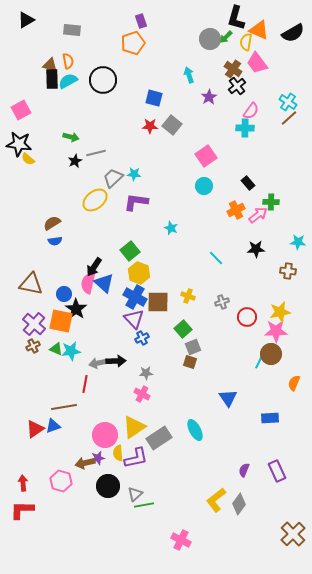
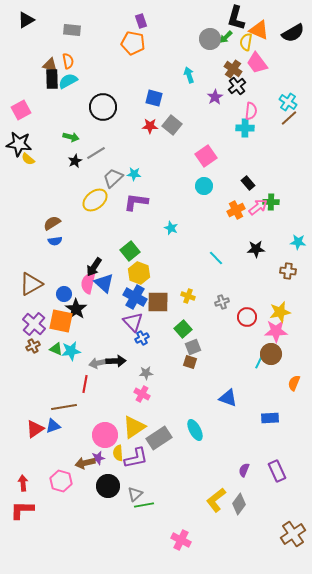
orange pentagon at (133, 43): rotated 30 degrees clockwise
black circle at (103, 80): moved 27 px down
purple star at (209, 97): moved 6 px right
pink semicircle at (251, 111): rotated 30 degrees counterclockwise
gray line at (96, 153): rotated 18 degrees counterclockwise
pink arrow at (258, 215): moved 8 px up
brown triangle at (31, 284): rotated 40 degrees counterclockwise
purple triangle at (134, 319): moved 1 px left, 3 px down
blue triangle at (228, 398): rotated 36 degrees counterclockwise
brown cross at (293, 534): rotated 10 degrees clockwise
